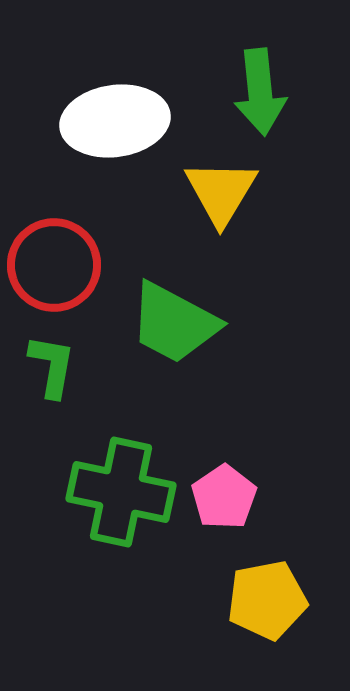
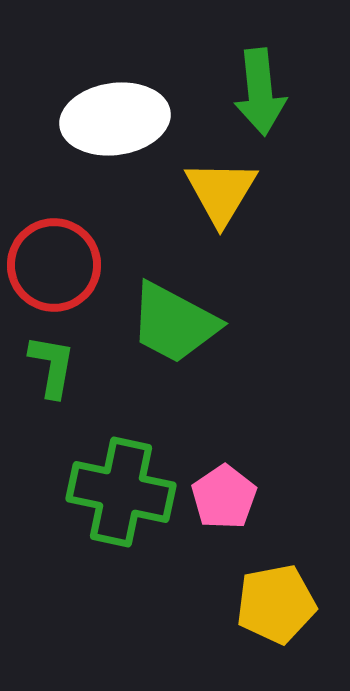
white ellipse: moved 2 px up
yellow pentagon: moved 9 px right, 4 px down
